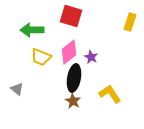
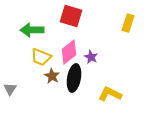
yellow rectangle: moved 2 px left, 1 px down
gray triangle: moved 7 px left; rotated 24 degrees clockwise
yellow L-shape: rotated 30 degrees counterclockwise
brown star: moved 21 px left, 25 px up
